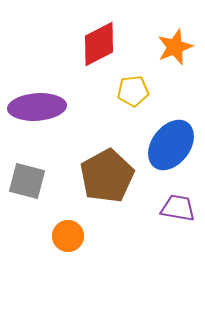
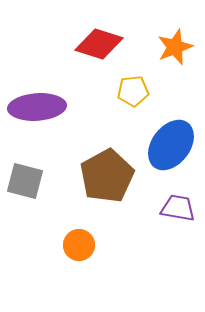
red diamond: rotated 45 degrees clockwise
gray square: moved 2 px left
orange circle: moved 11 px right, 9 px down
